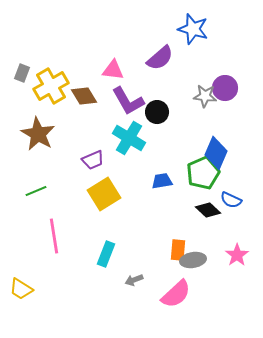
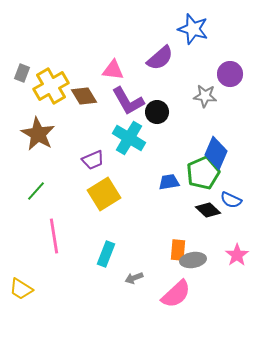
purple circle: moved 5 px right, 14 px up
blue trapezoid: moved 7 px right, 1 px down
green line: rotated 25 degrees counterclockwise
gray arrow: moved 2 px up
